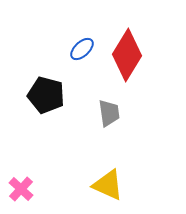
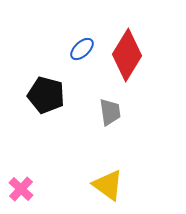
gray trapezoid: moved 1 px right, 1 px up
yellow triangle: rotated 12 degrees clockwise
